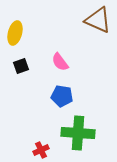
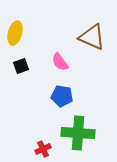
brown triangle: moved 6 px left, 17 px down
red cross: moved 2 px right, 1 px up
